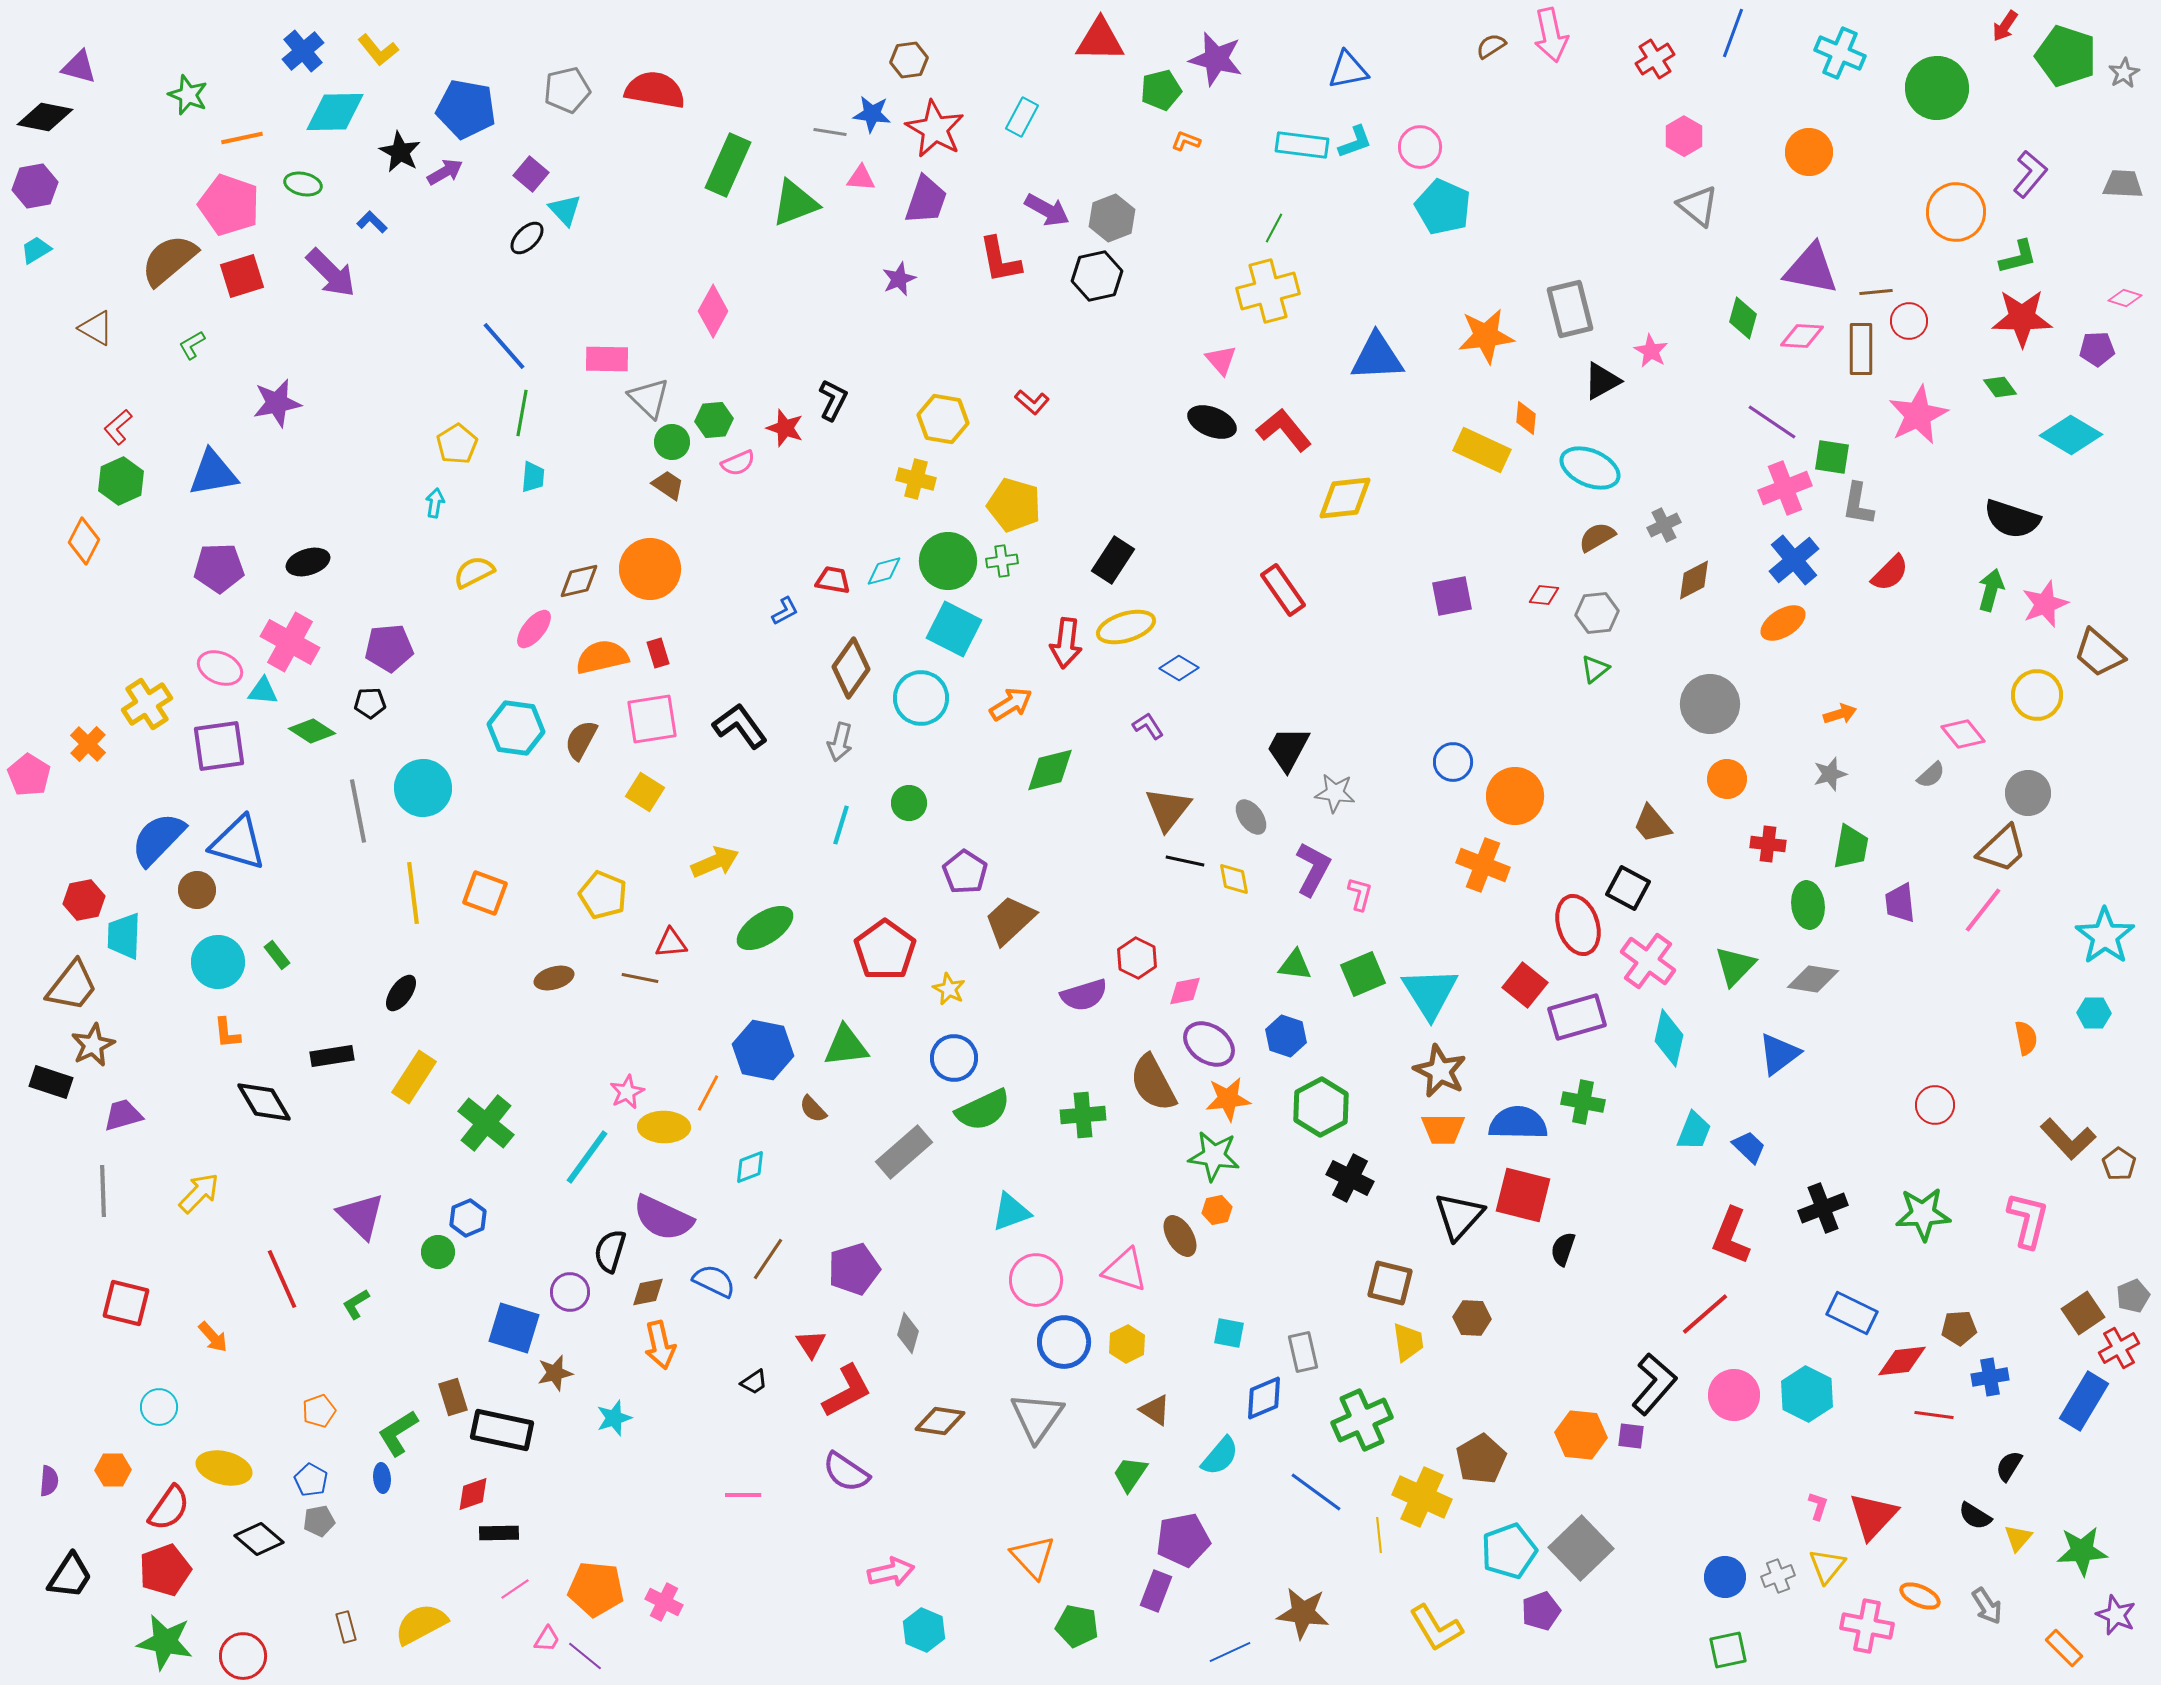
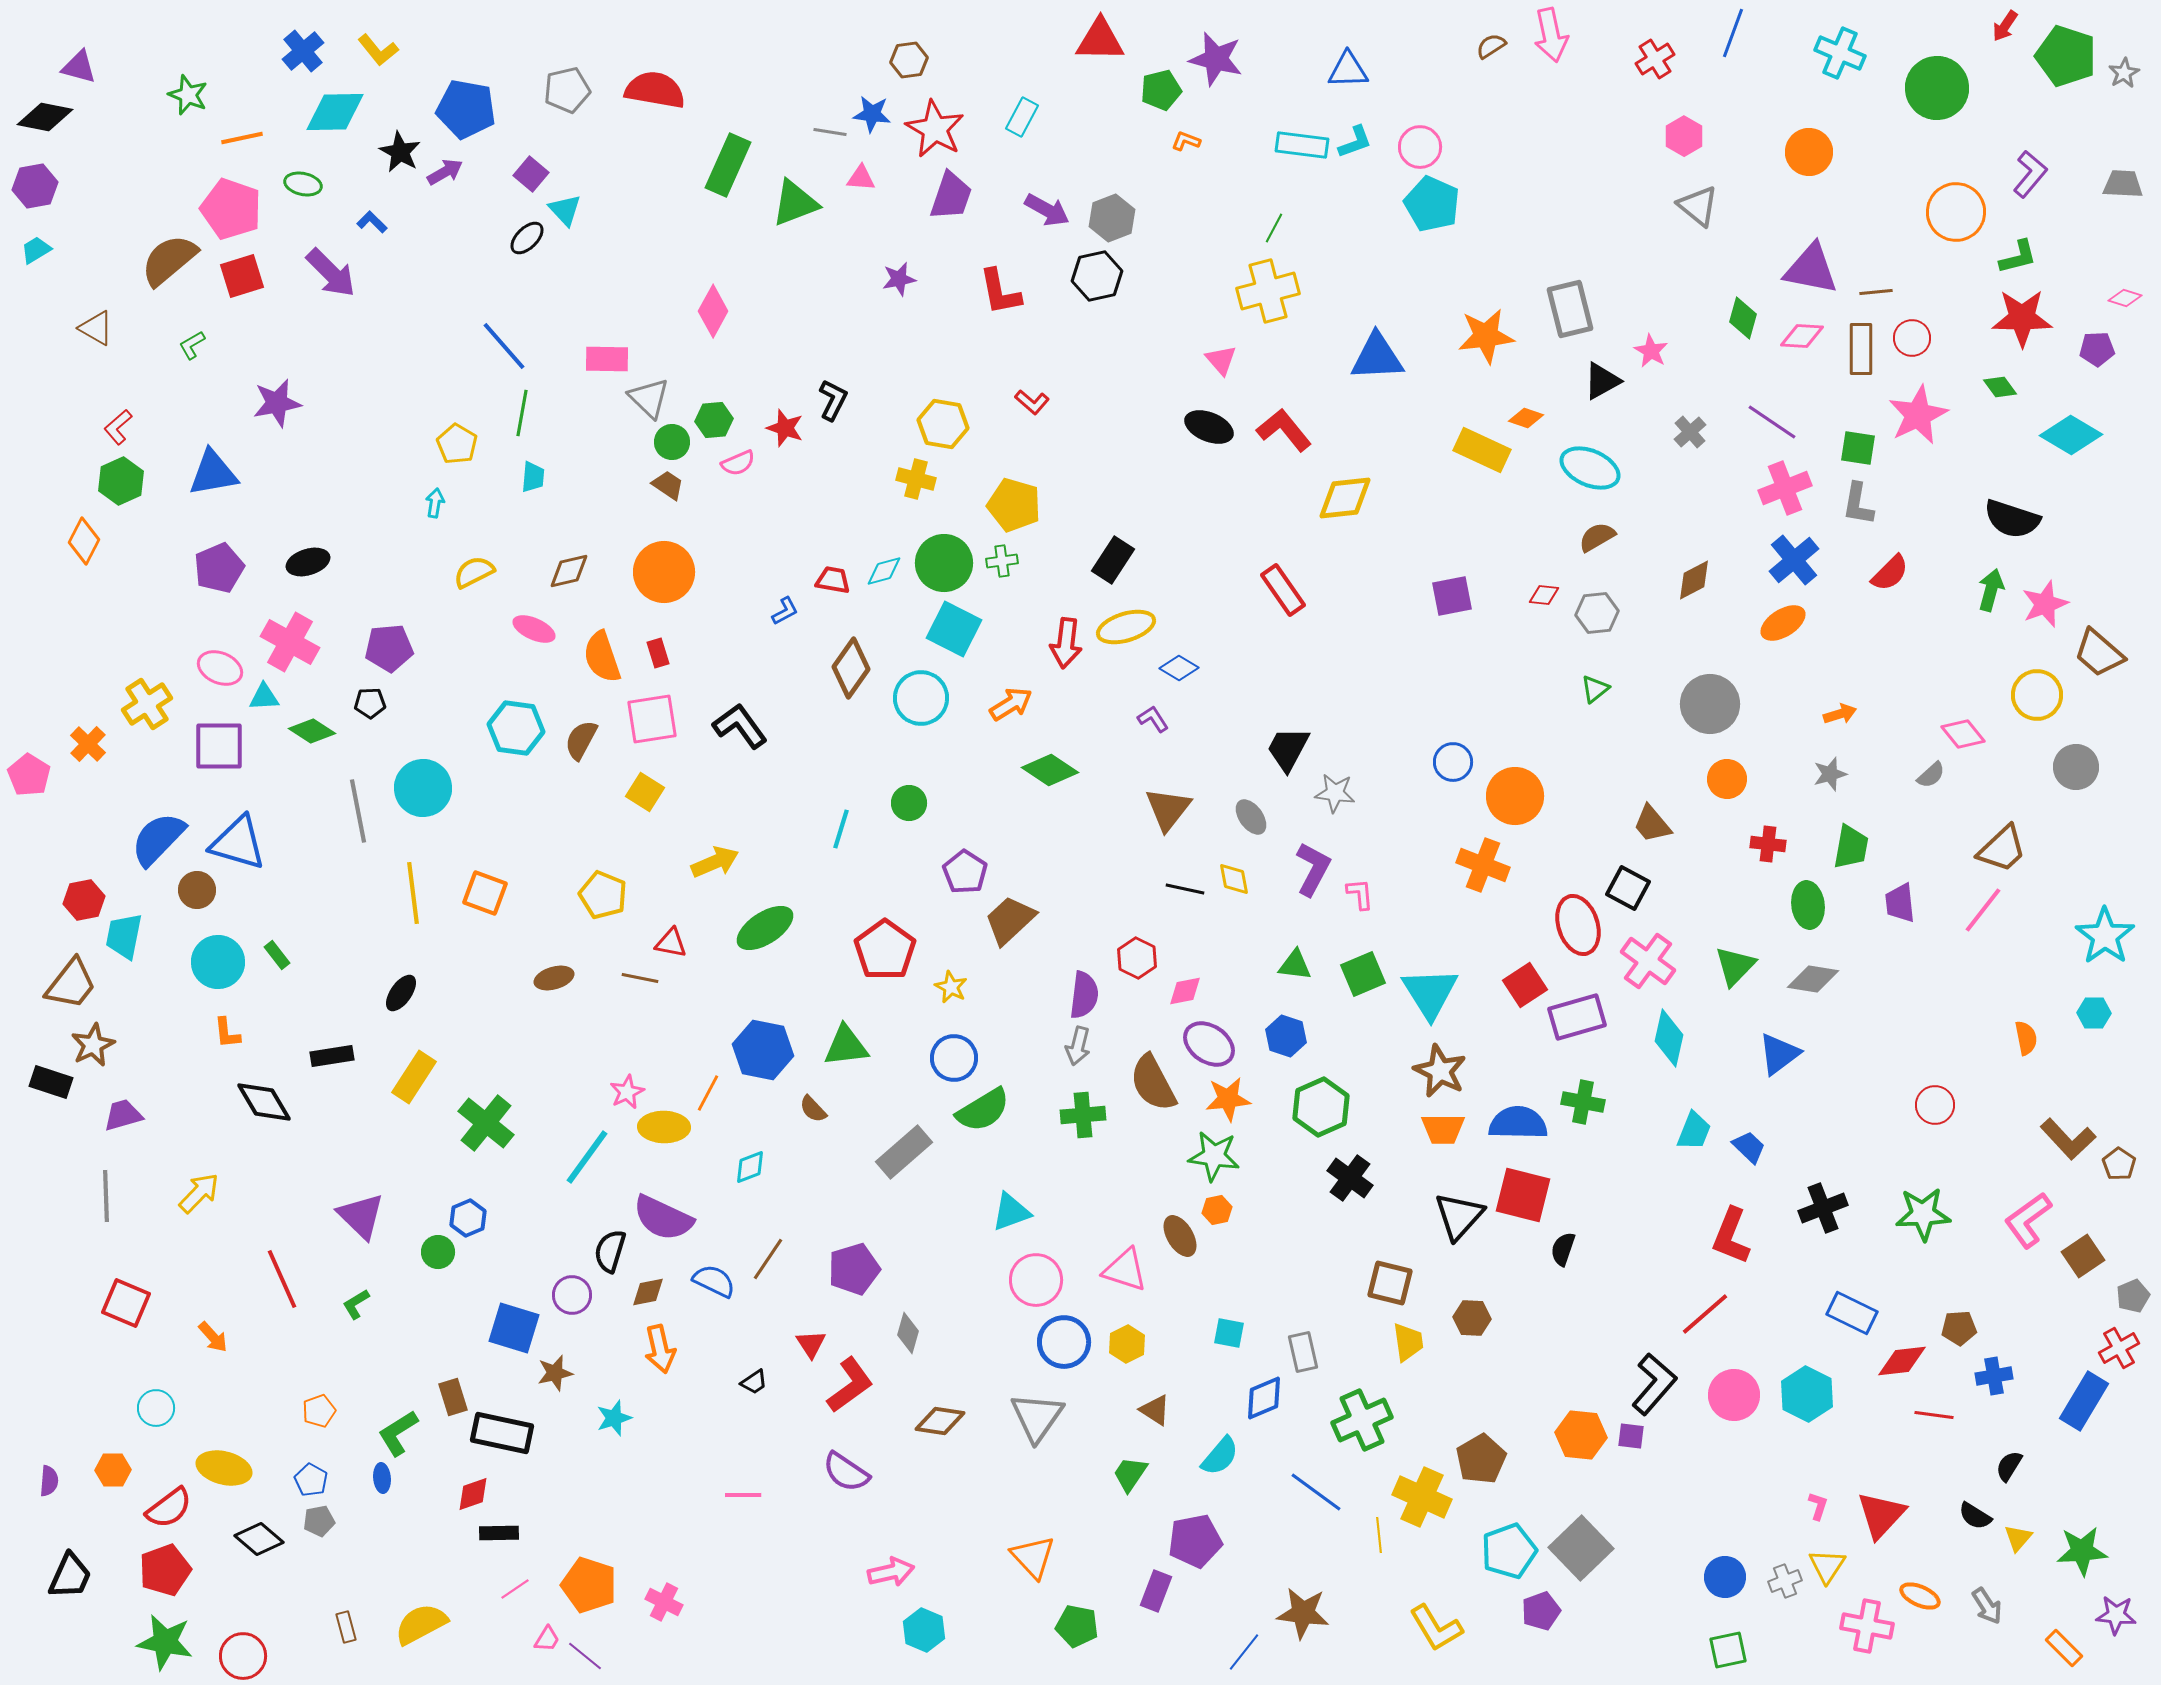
blue triangle at (1348, 70): rotated 9 degrees clockwise
purple trapezoid at (926, 200): moved 25 px right, 4 px up
pink pentagon at (229, 205): moved 2 px right, 4 px down
cyan pentagon at (1443, 207): moved 11 px left, 3 px up
red L-shape at (1000, 260): moved 32 px down
purple star at (899, 279): rotated 12 degrees clockwise
red circle at (1909, 321): moved 3 px right, 17 px down
orange diamond at (1526, 418): rotated 76 degrees counterclockwise
yellow hexagon at (943, 419): moved 5 px down
black ellipse at (1212, 422): moved 3 px left, 5 px down
yellow pentagon at (457, 444): rotated 9 degrees counterclockwise
green square at (1832, 457): moved 26 px right, 9 px up
gray cross at (1664, 525): moved 26 px right, 93 px up; rotated 16 degrees counterclockwise
green circle at (948, 561): moved 4 px left, 2 px down
purple pentagon at (219, 568): rotated 21 degrees counterclockwise
orange circle at (650, 569): moved 14 px right, 3 px down
brown diamond at (579, 581): moved 10 px left, 10 px up
pink ellipse at (534, 629): rotated 75 degrees clockwise
orange semicircle at (602, 657): rotated 96 degrees counterclockwise
green triangle at (1595, 669): moved 20 px down
cyan triangle at (263, 691): moved 1 px right, 6 px down; rotated 8 degrees counterclockwise
purple L-shape at (1148, 726): moved 5 px right, 7 px up
gray arrow at (840, 742): moved 238 px right, 304 px down
purple square at (219, 746): rotated 8 degrees clockwise
green diamond at (1050, 770): rotated 48 degrees clockwise
gray circle at (2028, 793): moved 48 px right, 26 px up
cyan line at (841, 825): moved 4 px down
black line at (1185, 861): moved 28 px down
pink L-shape at (1360, 894): rotated 20 degrees counterclockwise
cyan trapezoid at (124, 936): rotated 9 degrees clockwise
red triangle at (671, 943): rotated 16 degrees clockwise
red square at (1525, 985): rotated 18 degrees clockwise
brown trapezoid at (72, 986): moved 1 px left, 2 px up
yellow star at (949, 989): moved 2 px right, 2 px up
purple semicircle at (1084, 995): rotated 66 degrees counterclockwise
green hexagon at (1321, 1107): rotated 4 degrees clockwise
green semicircle at (983, 1110): rotated 6 degrees counterclockwise
black cross at (1350, 1178): rotated 9 degrees clockwise
gray line at (103, 1191): moved 3 px right, 5 px down
pink L-shape at (2028, 1220): rotated 140 degrees counterclockwise
purple circle at (570, 1292): moved 2 px right, 3 px down
red square at (126, 1303): rotated 9 degrees clockwise
brown square at (2083, 1313): moved 57 px up
orange arrow at (660, 1345): moved 4 px down
blue cross at (1990, 1377): moved 4 px right, 1 px up
red L-shape at (847, 1391): moved 3 px right, 6 px up; rotated 8 degrees counterclockwise
cyan circle at (159, 1407): moved 3 px left, 1 px down
black rectangle at (502, 1430): moved 3 px down
red semicircle at (169, 1508): rotated 18 degrees clockwise
red triangle at (1873, 1516): moved 8 px right, 1 px up
purple pentagon at (1183, 1540): moved 12 px right, 1 px down
yellow triangle at (1827, 1566): rotated 6 degrees counterclockwise
black trapezoid at (70, 1576): rotated 9 degrees counterclockwise
gray cross at (1778, 1576): moved 7 px right, 5 px down
orange pentagon at (596, 1589): moved 7 px left, 4 px up; rotated 12 degrees clockwise
purple star at (2116, 1615): rotated 18 degrees counterclockwise
blue line at (1230, 1652): moved 14 px right; rotated 27 degrees counterclockwise
